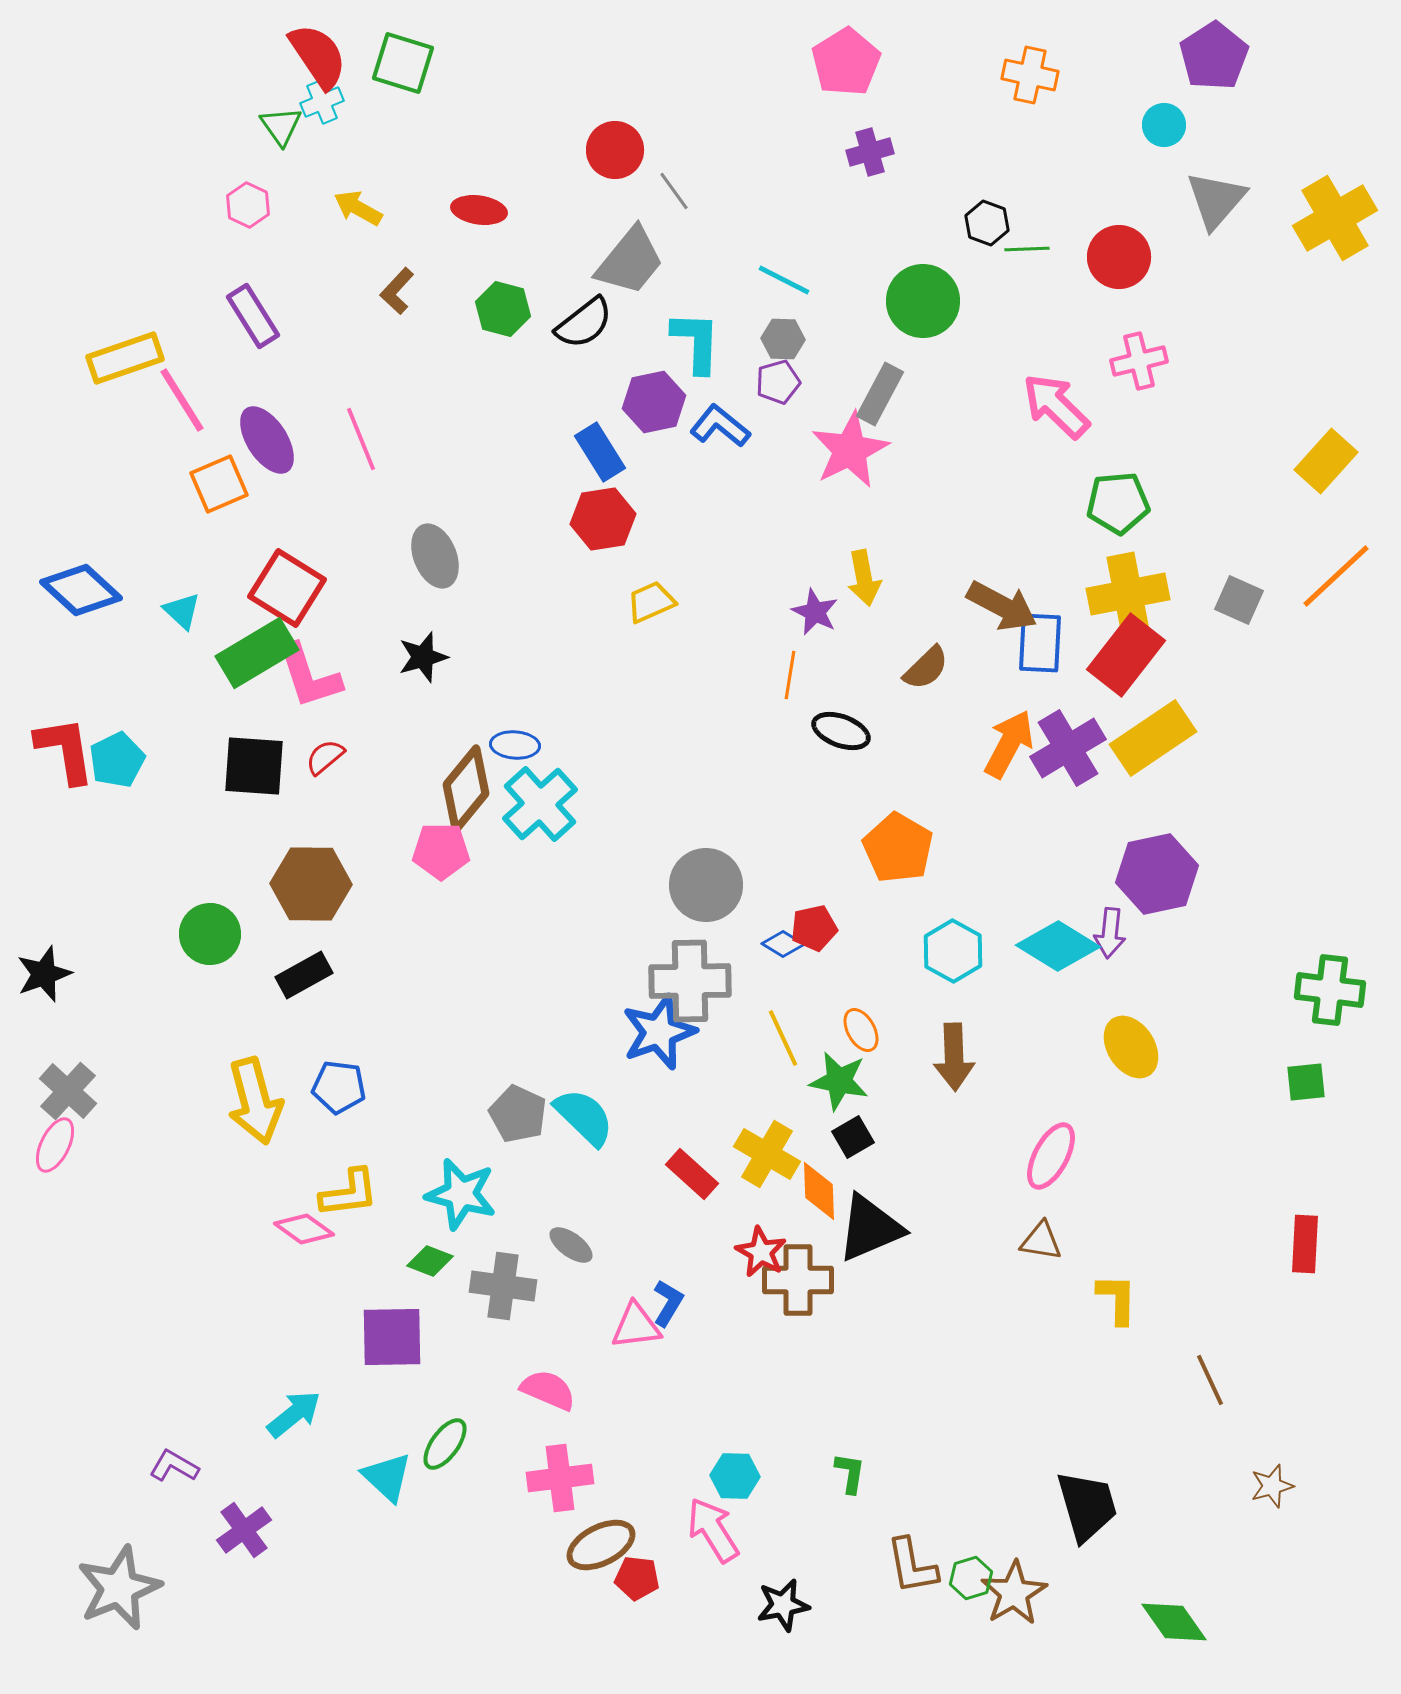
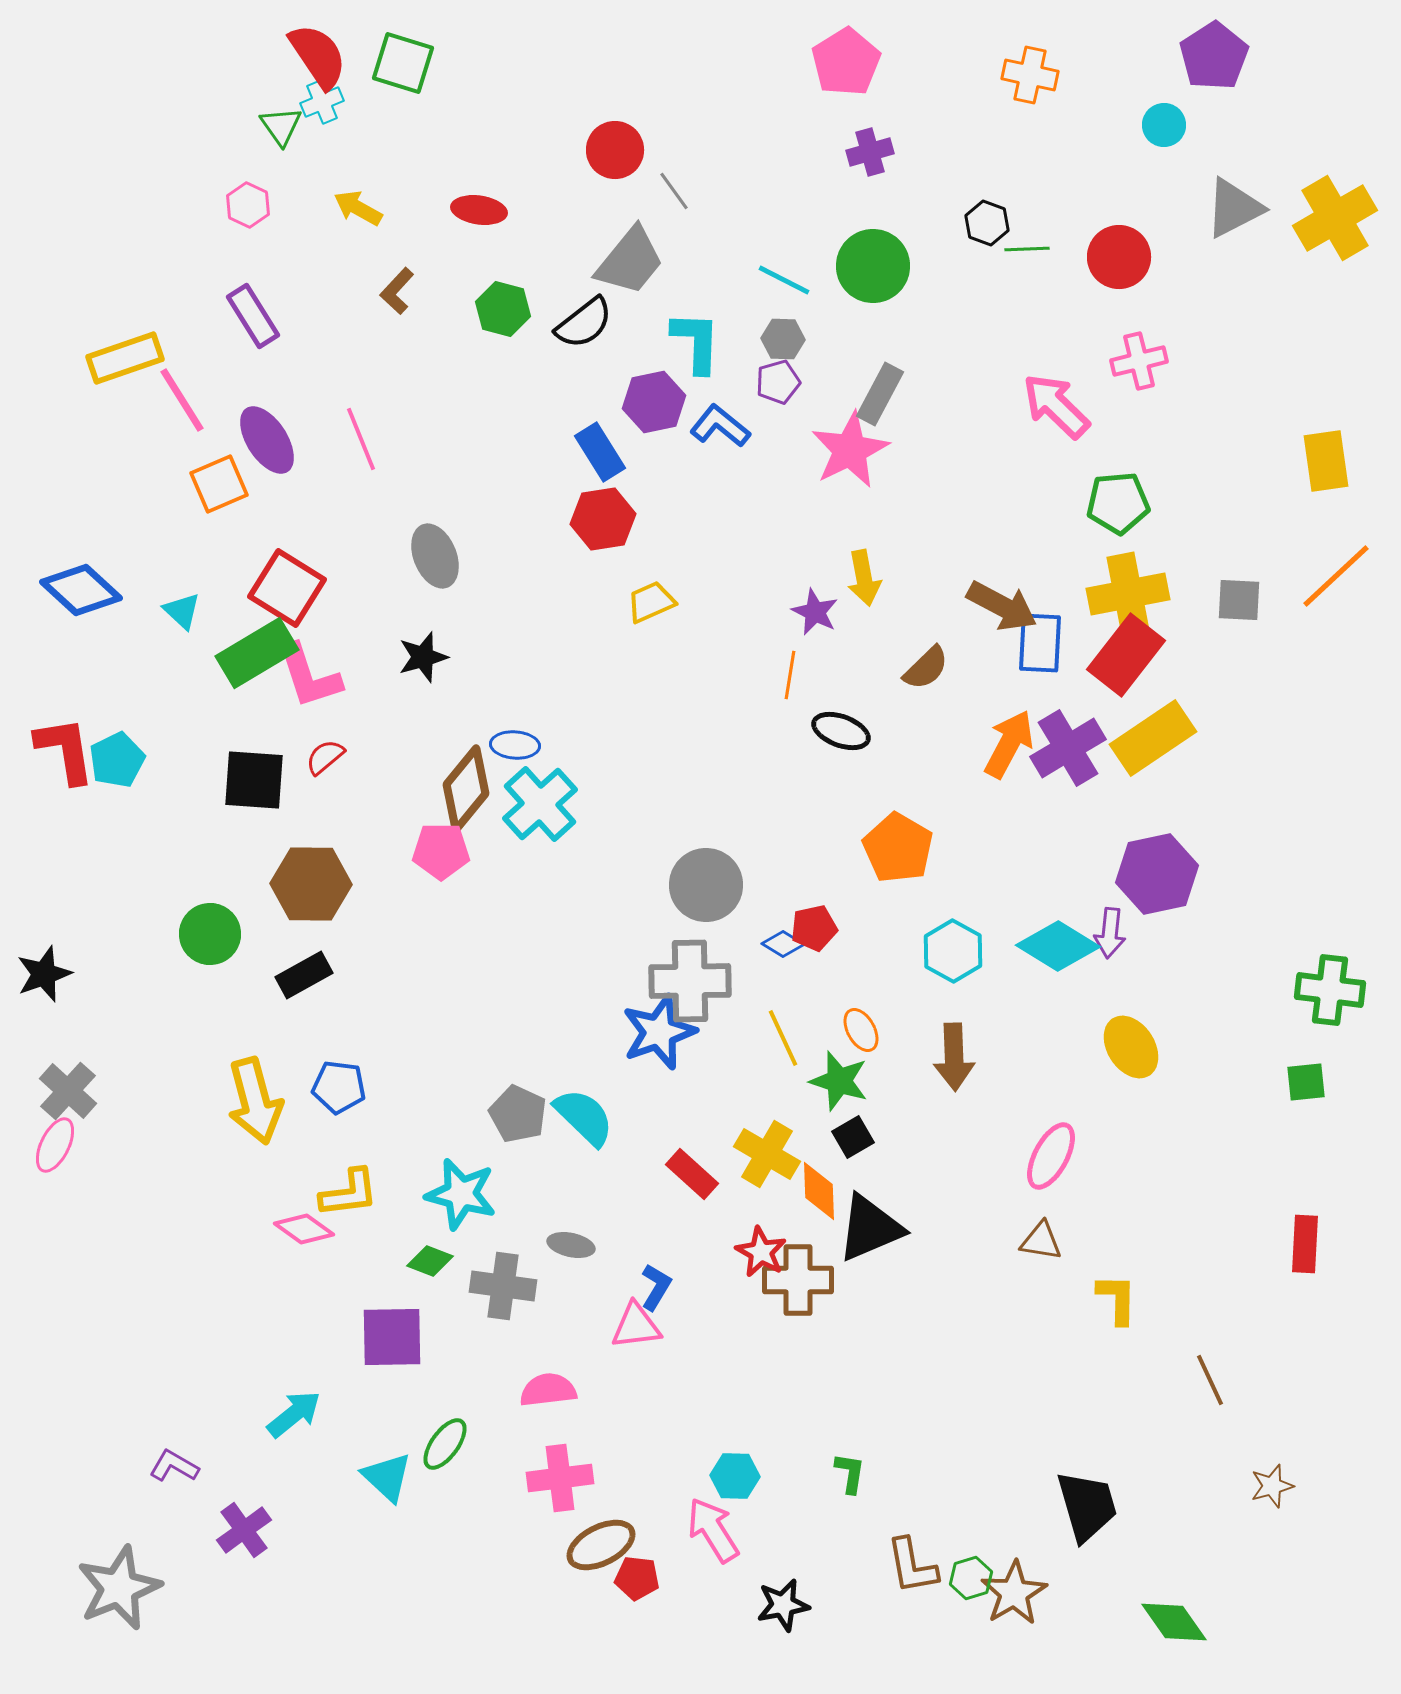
gray triangle at (1216, 200): moved 18 px right, 8 px down; rotated 22 degrees clockwise
green circle at (923, 301): moved 50 px left, 35 px up
yellow rectangle at (1326, 461): rotated 50 degrees counterclockwise
gray square at (1239, 600): rotated 21 degrees counterclockwise
black square at (254, 766): moved 14 px down
green star at (839, 1081): rotated 6 degrees clockwise
gray ellipse at (571, 1245): rotated 24 degrees counterclockwise
blue L-shape at (668, 1303): moved 12 px left, 16 px up
pink semicircle at (548, 1390): rotated 30 degrees counterclockwise
